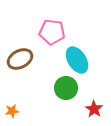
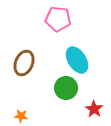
pink pentagon: moved 6 px right, 13 px up
brown ellipse: moved 4 px right, 4 px down; rotated 40 degrees counterclockwise
orange star: moved 9 px right, 5 px down; rotated 16 degrees clockwise
